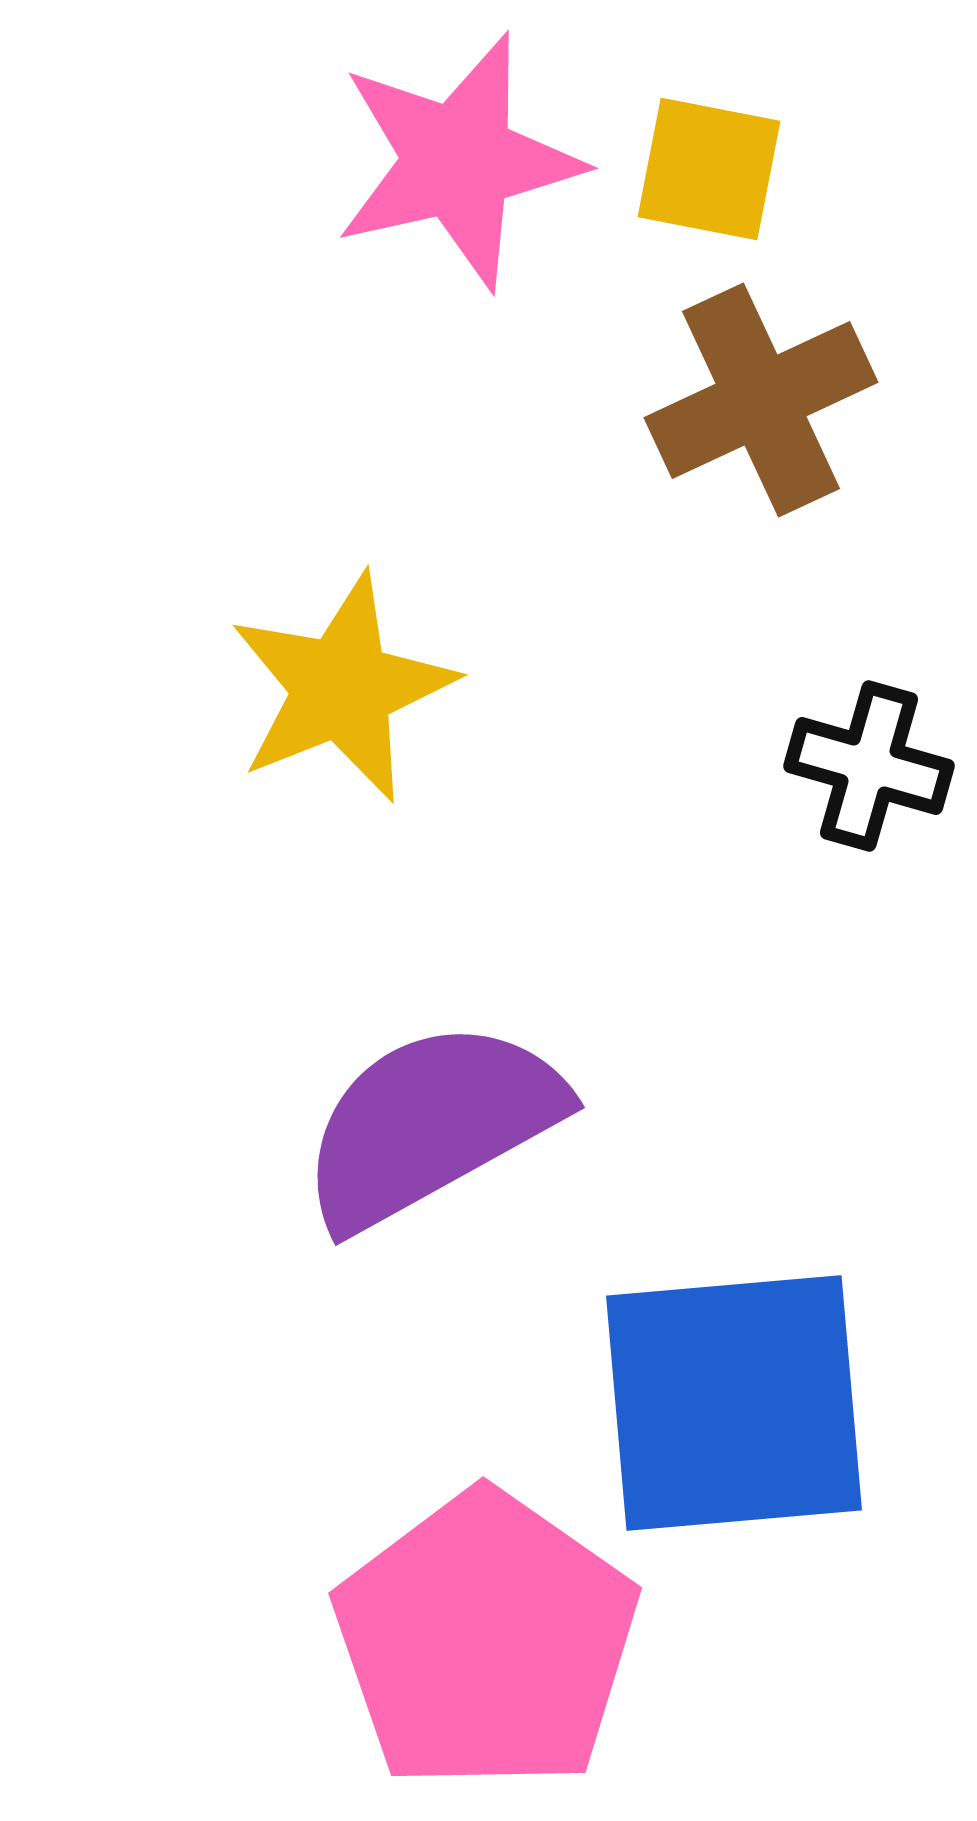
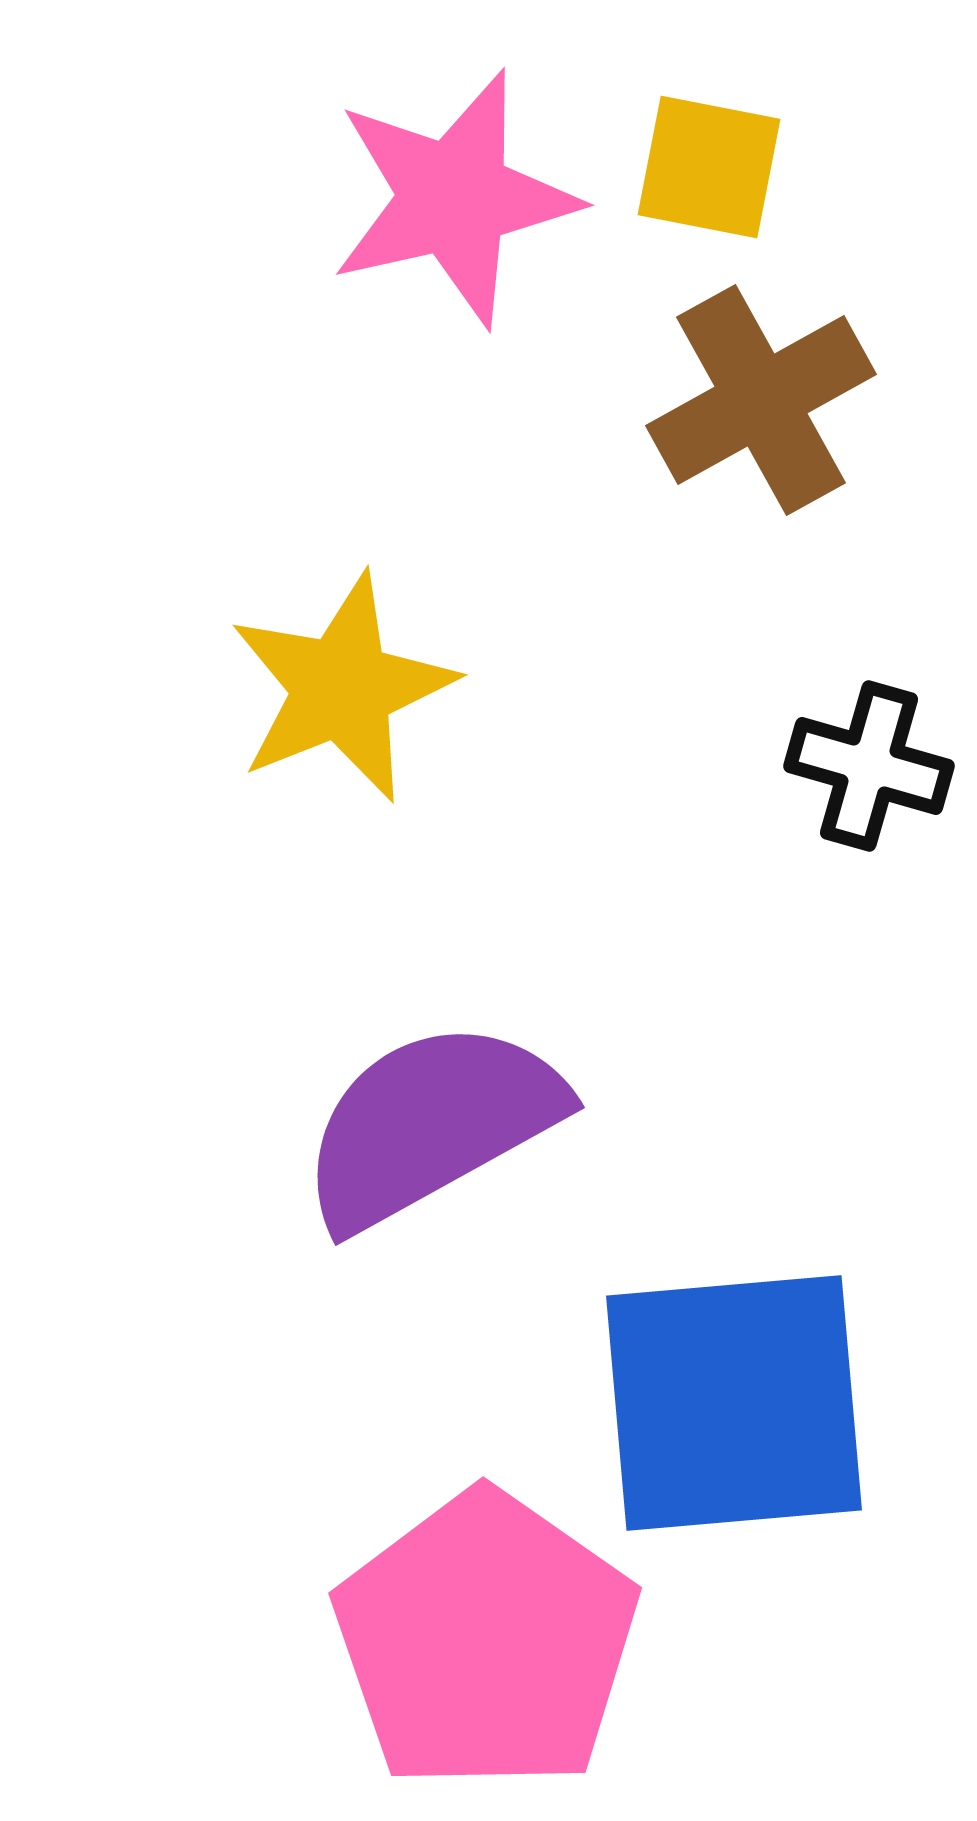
pink star: moved 4 px left, 37 px down
yellow square: moved 2 px up
brown cross: rotated 4 degrees counterclockwise
